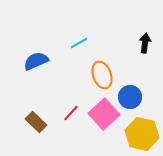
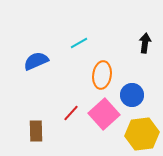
orange ellipse: rotated 28 degrees clockwise
blue circle: moved 2 px right, 2 px up
brown rectangle: moved 9 px down; rotated 45 degrees clockwise
yellow hexagon: rotated 20 degrees counterclockwise
